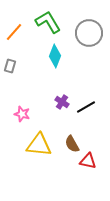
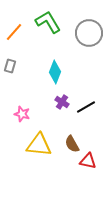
cyan diamond: moved 16 px down
